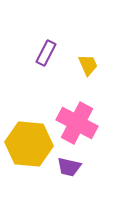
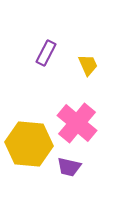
pink cross: rotated 12 degrees clockwise
